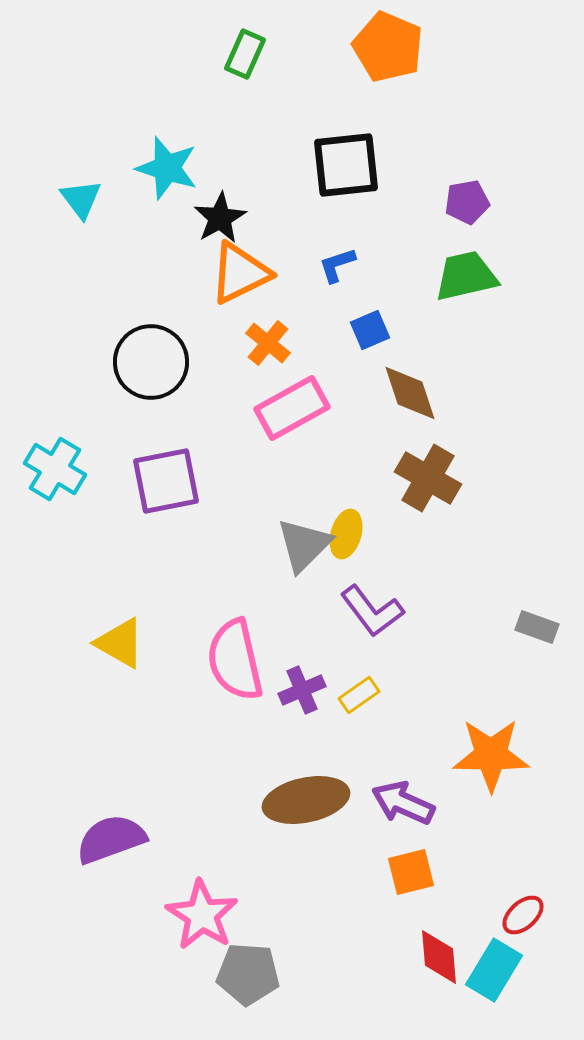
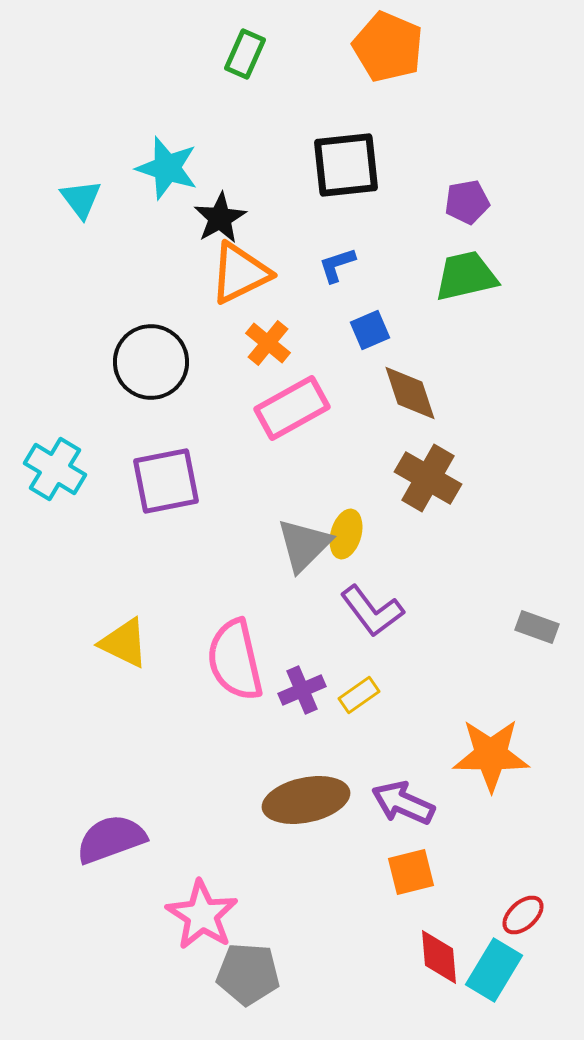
yellow triangle: moved 4 px right; rotated 4 degrees counterclockwise
